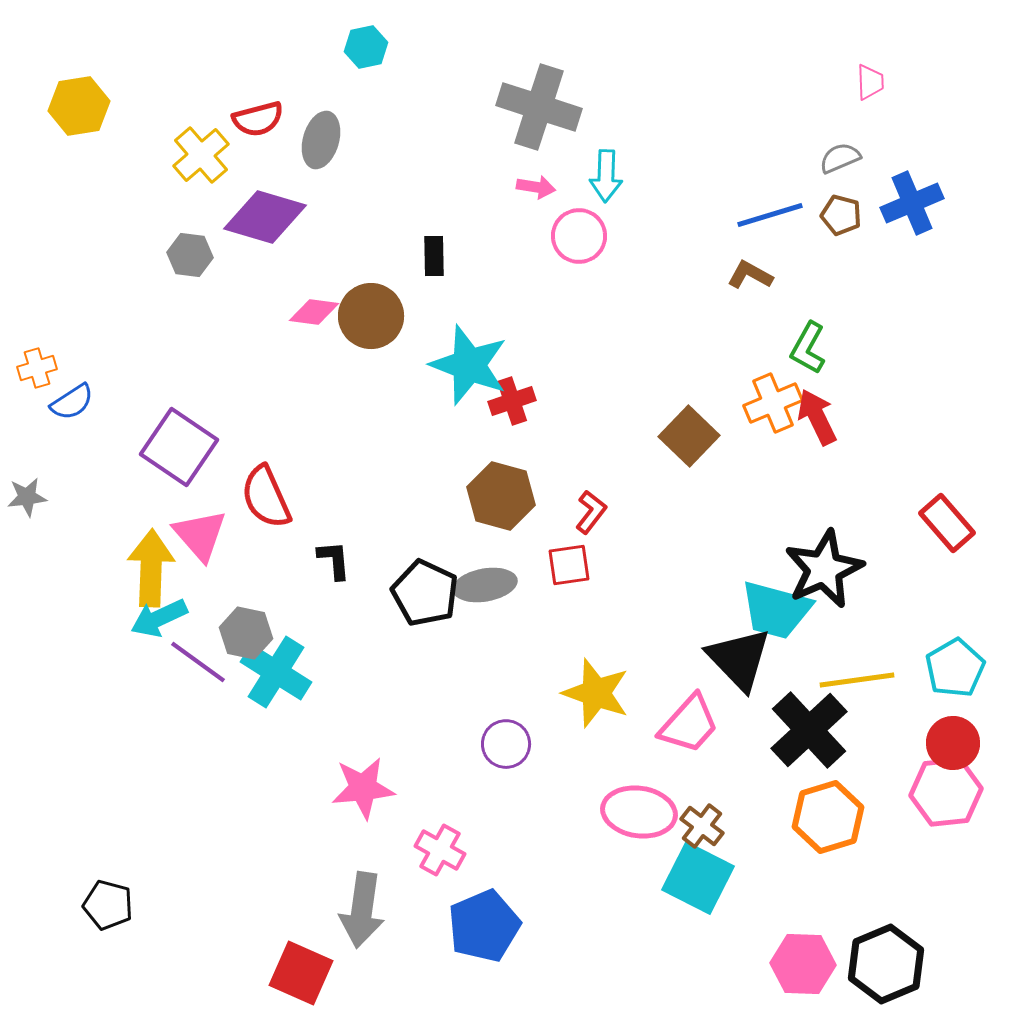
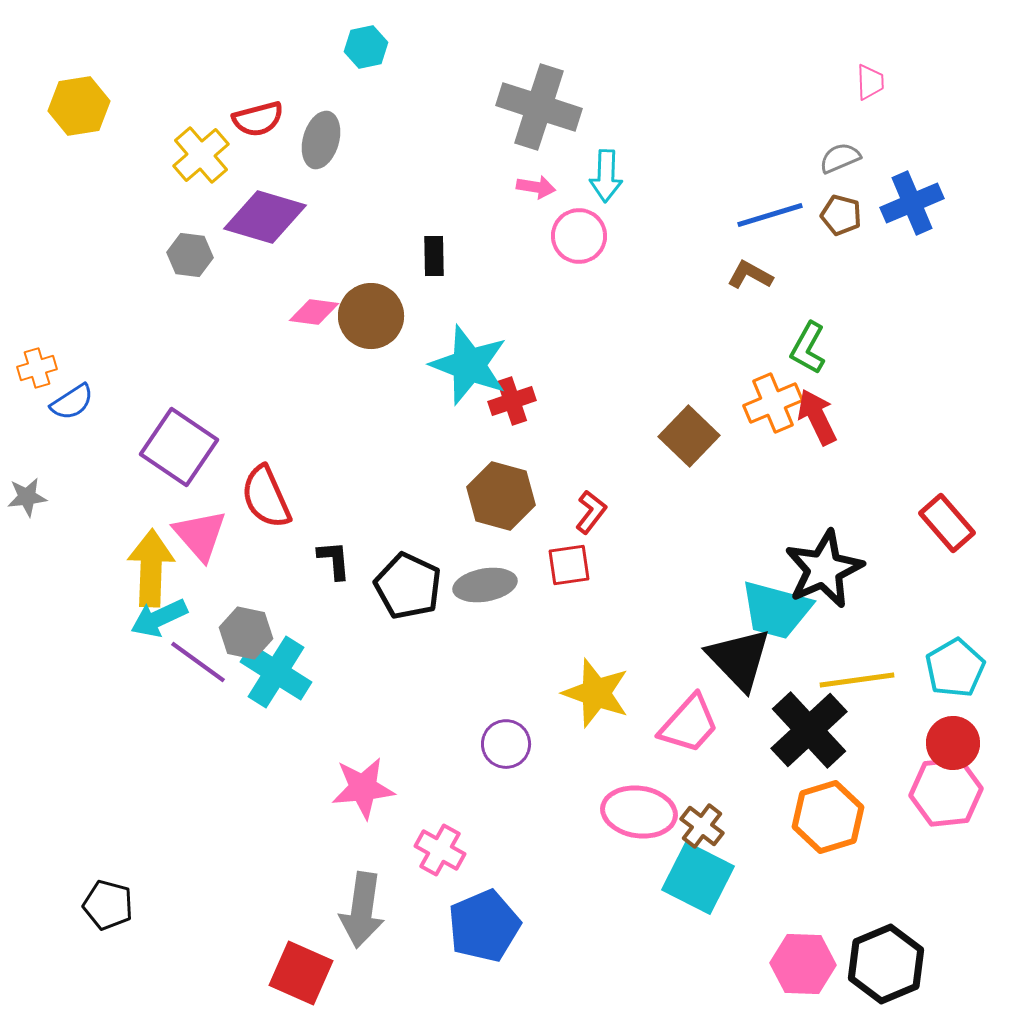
black pentagon at (425, 593): moved 17 px left, 7 px up
